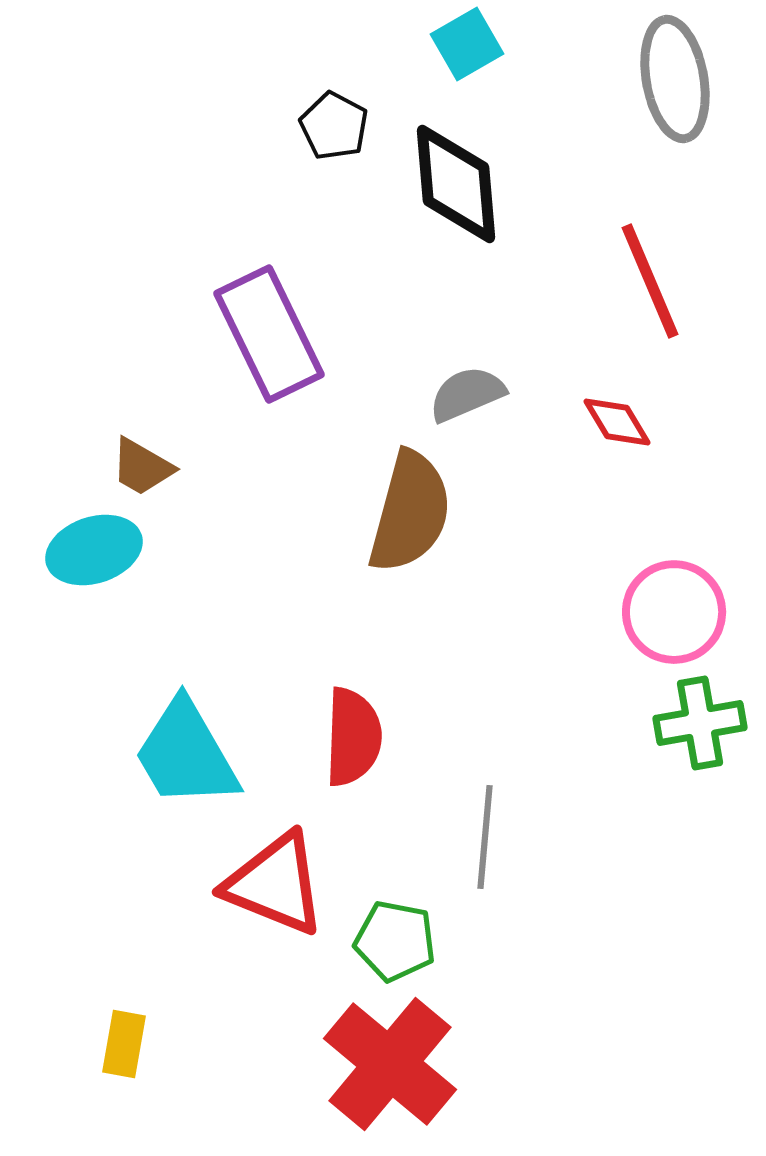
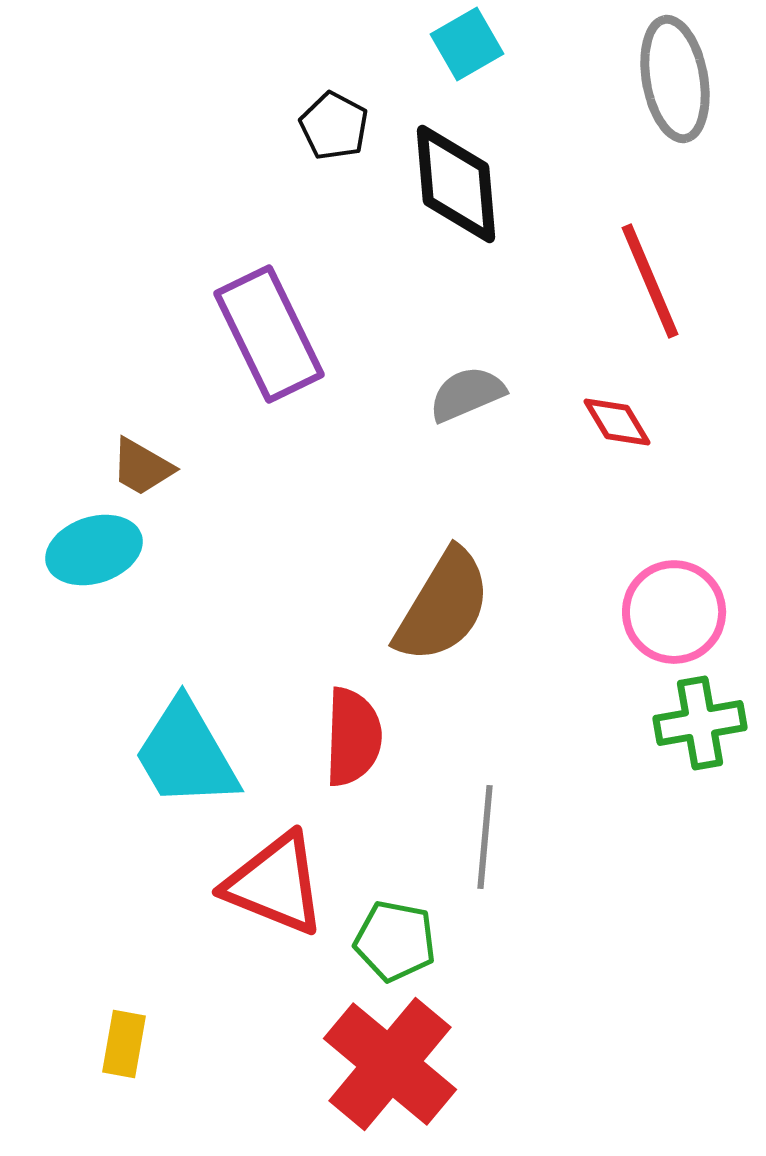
brown semicircle: moved 33 px right, 94 px down; rotated 16 degrees clockwise
